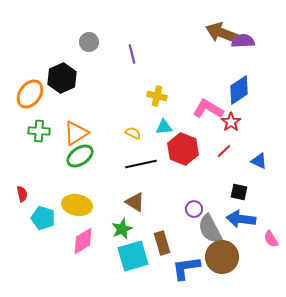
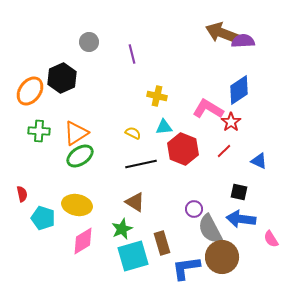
orange ellipse: moved 3 px up
